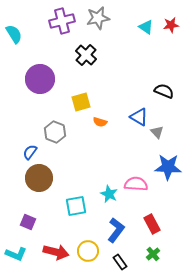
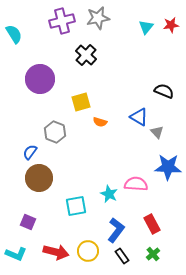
cyan triangle: rotated 35 degrees clockwise
black rectangle: moved 2 px right, 6 px up
